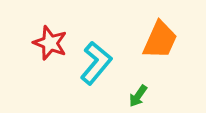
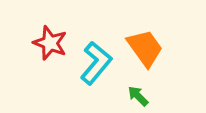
orange trapezoid: moved 15 px left, 8 px down; rotated 60 degrees counterclockwise
green arrow: rotated 100 degrees clockwise
